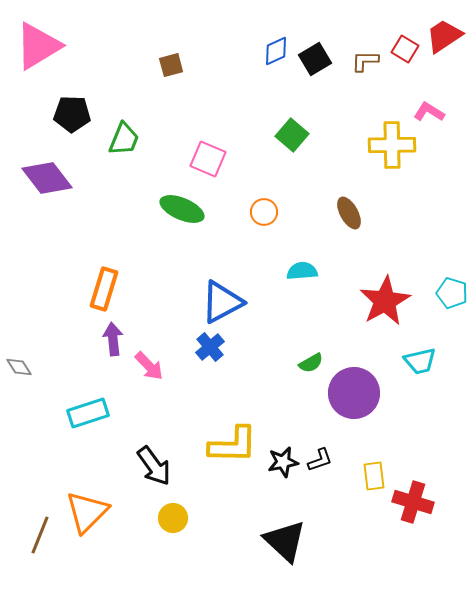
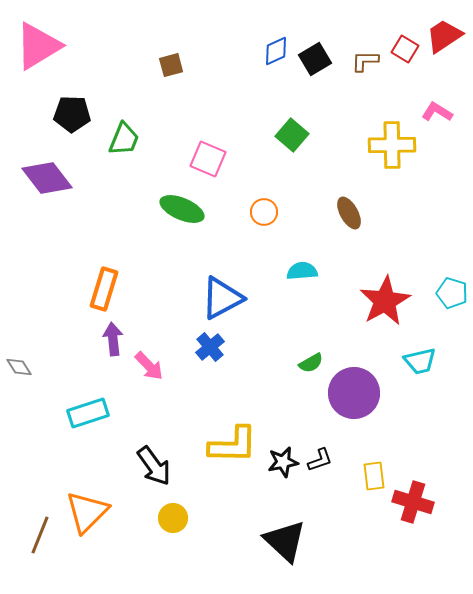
pink L-shape: moved 8 px right
blue triangle: moved 4 px up
